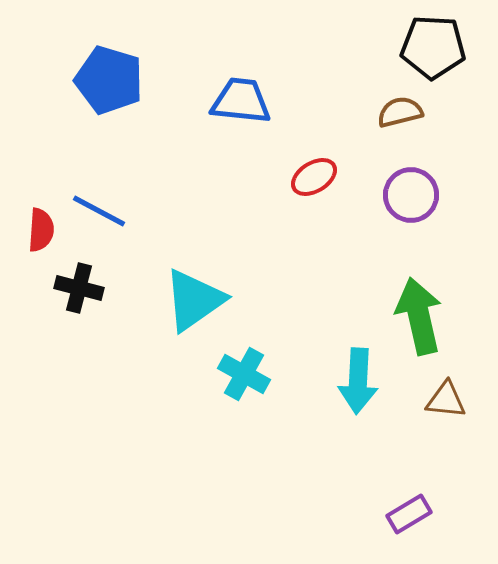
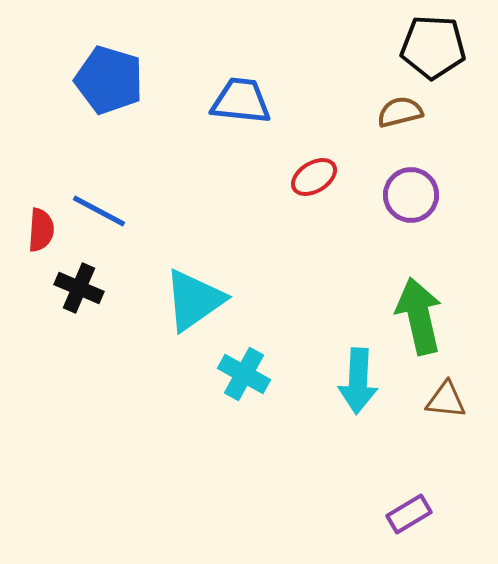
black cross: rotated 9 degrees clockwise
